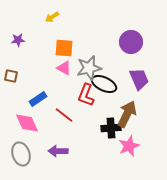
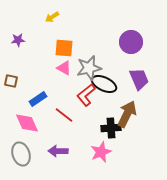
brown square: moved 5 px down
red L-shape: rotated 30 degrees clockwise
pink star: moved 28 px left, 6 px down
